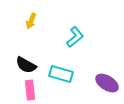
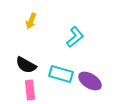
purple ellipse: moved 17 px left, 2 px up
